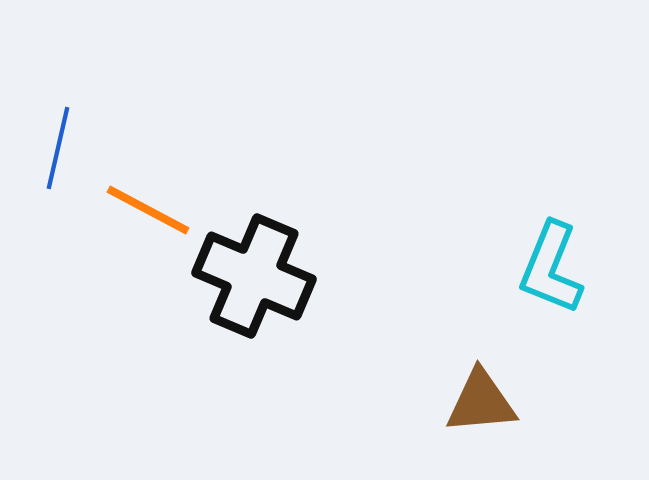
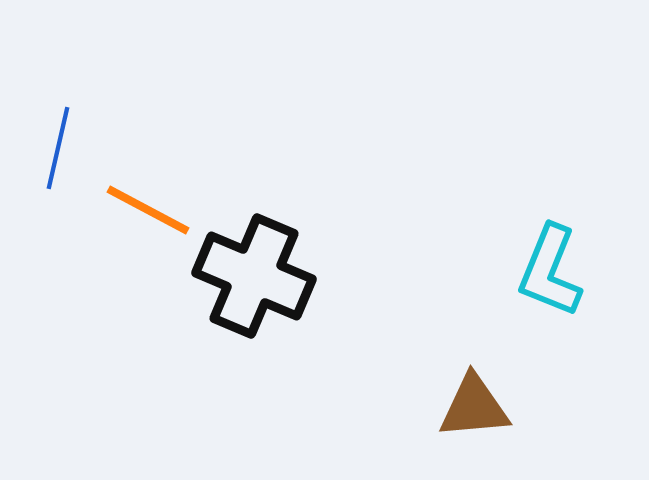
cyan L-shape: moved 1 px left, 3 px down
brown triangle: moved 7 px left, 5 px down
